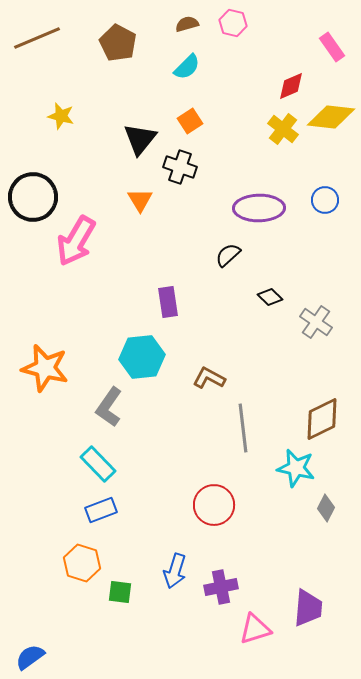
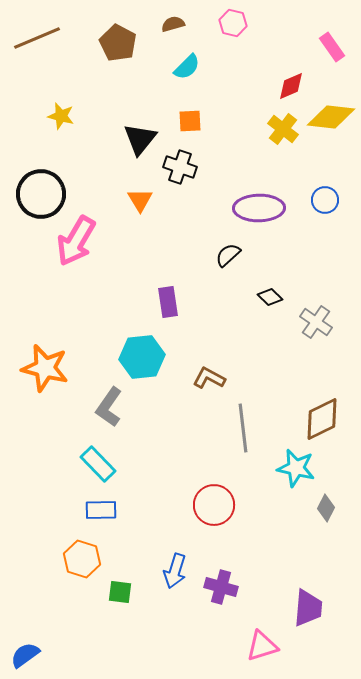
brown semicircle: moved 14 px left
orange square: rotated 30 degrees clockwise
black circle: moved 8 px right, 3 px up
blue rectangle: rotated 20 degrees clockwise
orange hexagon: moved 4 px up
purple cross: rotated 28 degrees clockwise
pink triangle: moved 7 px right, 17 px down
blue semicircle: moved 5 px left, 2 px up
